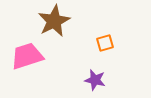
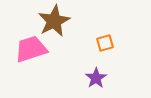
pink trapezoid: moved 4 px right, 7 px up
purple star: moved 1 px right, 2 px up; rotated 25 degrees clockwise
